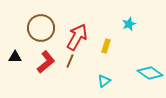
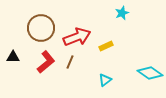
cyan star: moved 7 px left, 11 px up
red arrow: rotated 40 degrees clockwise
yellow rectangle: rotated 48 degrees clockwise
black triangle: moved 2 px left
brown line: moved 1 px down
cyan triangle: moved 1 px right, 1 px up
